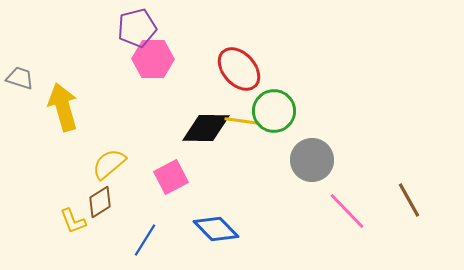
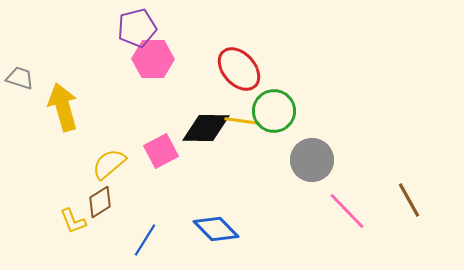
pink square: moved 10 px left, 26 px up
